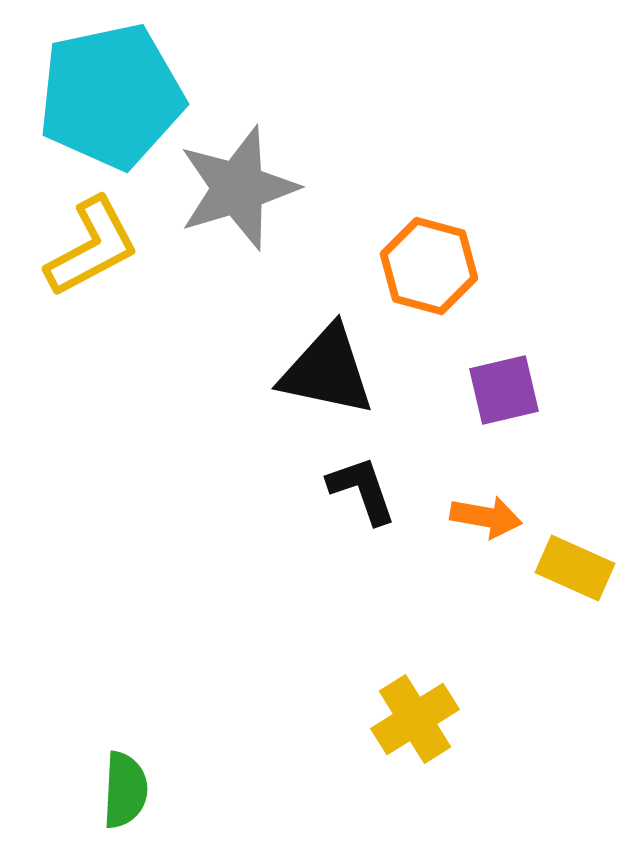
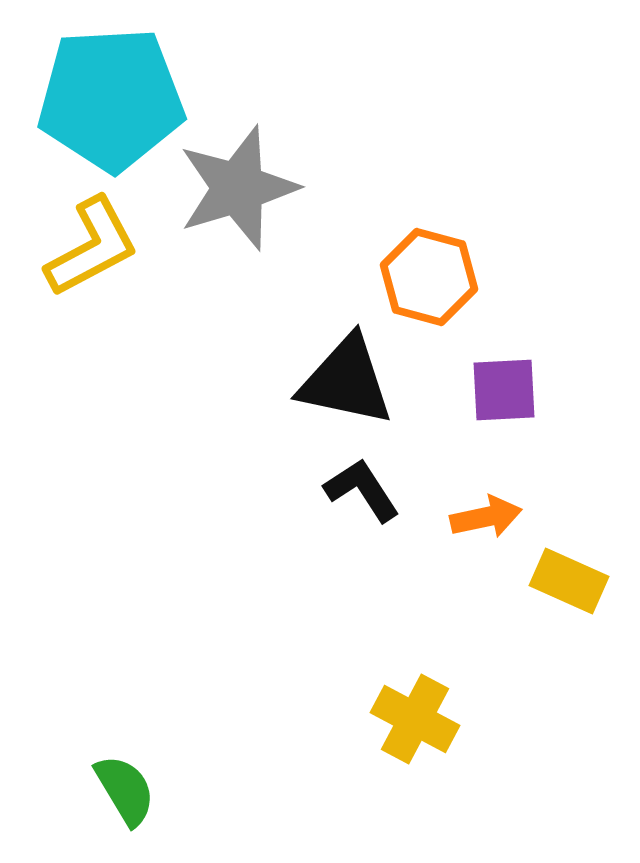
cyan pentagon: moved 3 px down; rotated 9 degrees clockwise
orange hexagon: moved 11 px down
black triangle: moved 19 px right, 10 px down
purple square: rotated 10 degrees clockwise
black L-shape: rotated 14 degrees counterclockwise
orange arrow: rotated 22 degrees counterclockwise
yellow rectangle: moved 6 px left, 13 px down
yellow cross: rotated 30 degrees counterclockwise
green semicircle: rotated 34 degrees counterclockwise
